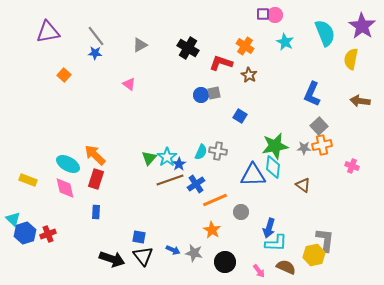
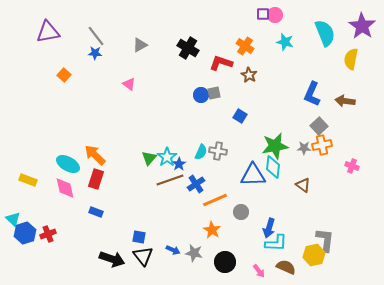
cyan star at (285, 42): rotated 12 degrees counterclockwise
brown arrow at (360, 101): moved 15 px left
blue rectangle at (96, 212): rotated 72 degrees counterclockwise
